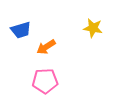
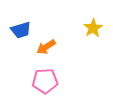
yellow star: rotated 30 degrees clockwise
